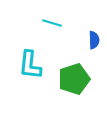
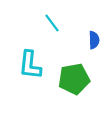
cyan line: rotated 36 degrees clockwise
green pentagon: rotated 8 degrees clockwise
